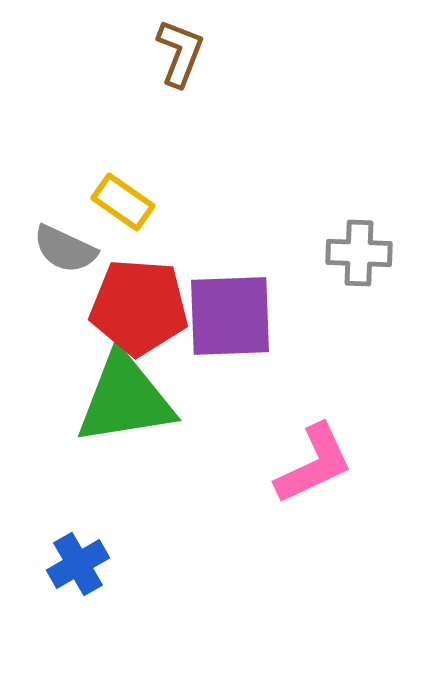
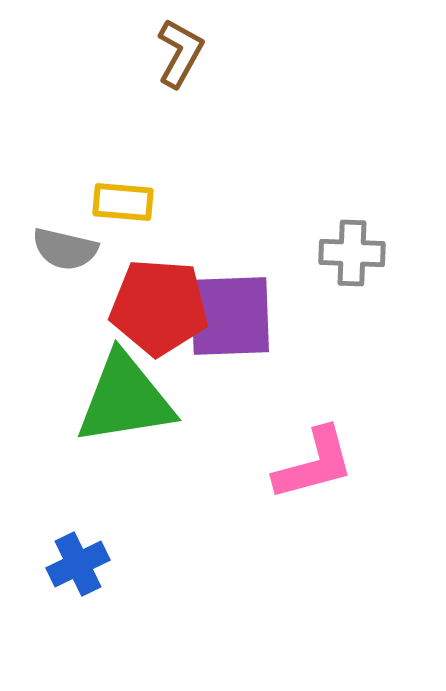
brown L-shape: rotated 8 degrees clockwise
yellow rectangle: rotated 30 degrees counterclockwise
gray semicircle: rotated 12 degrees counterclockwise
gray cross: moved 7 px left
red pentagon: moved 20 px right
pink L-shape: rotated 10 degrees clockwise
blue cross: rotated 4 degrees clockwise
